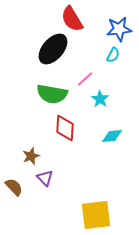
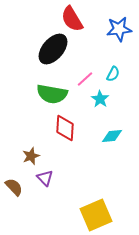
cyan semicircle: moved 19 px down
yellow square: rotated 16 degrees counterclockwise
